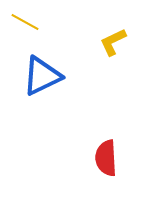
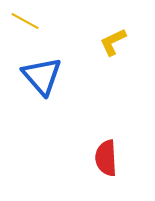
yellow line: moved 1 px up
blue triangle: rotated 45 degrees counterclockwise
